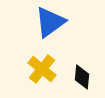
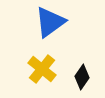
black diamond: rotated 30 degrees clockwise
